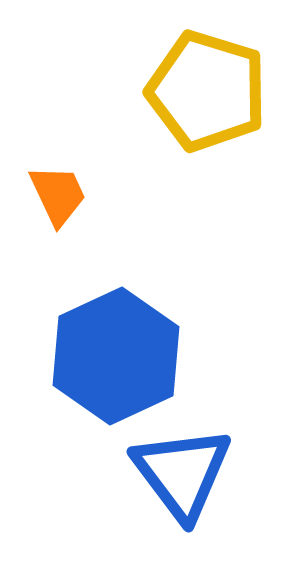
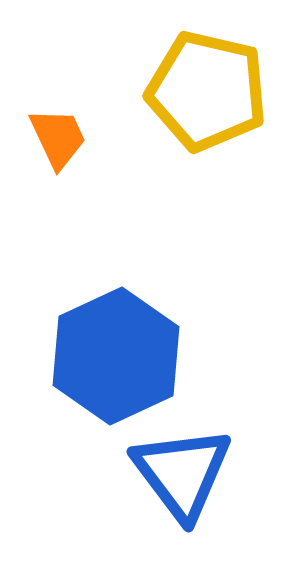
yellow pentagon: rotated 4 degrees counterclockwise
orange trapezoid: moved 57 px up
